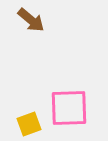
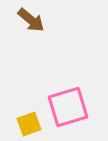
pink square: moved 1 px left, 1 px up; rotated 15 degrees counterclockwise
